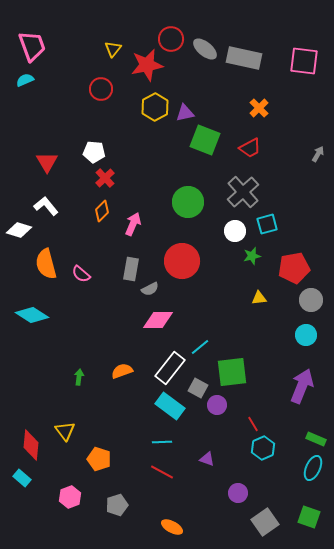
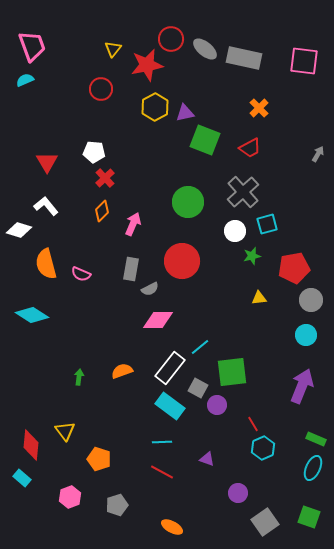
pink semicircle at (81, 274): rotated 18 degrees counterclockwise
